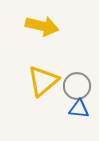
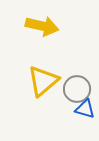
gray circle: moved 3 px down
blue triangle: moved 6 px right; rotated 10 degrees clockwise
